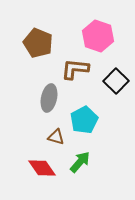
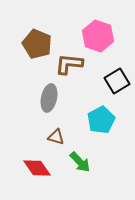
brown pentagon: moved 1 px left, 1 px down
brown L-shape: moved 6 px left, 5 px up
black square: moved 1 px right; rotated 15 degrees clockwise
cyan pentagon: moved 17 px right
green arrow: rotated 95 degrees clockwise
red diamond: moved 5 px left
